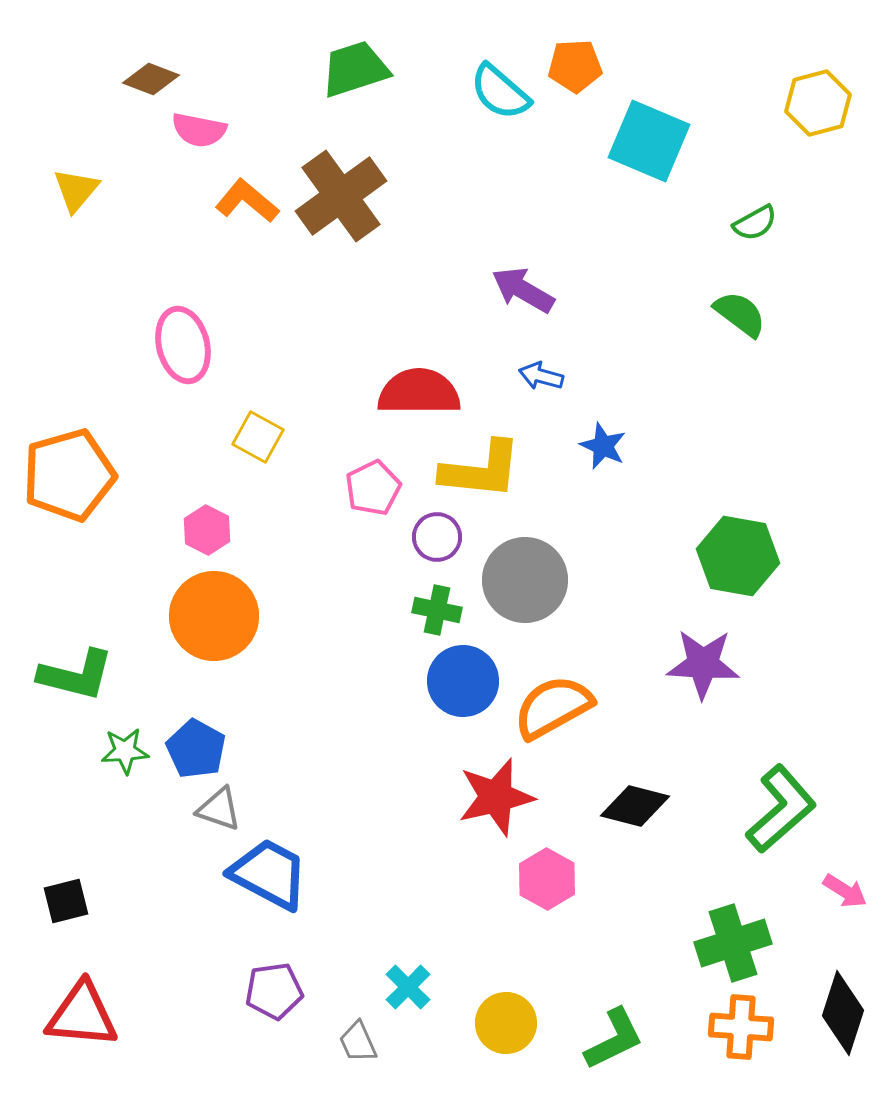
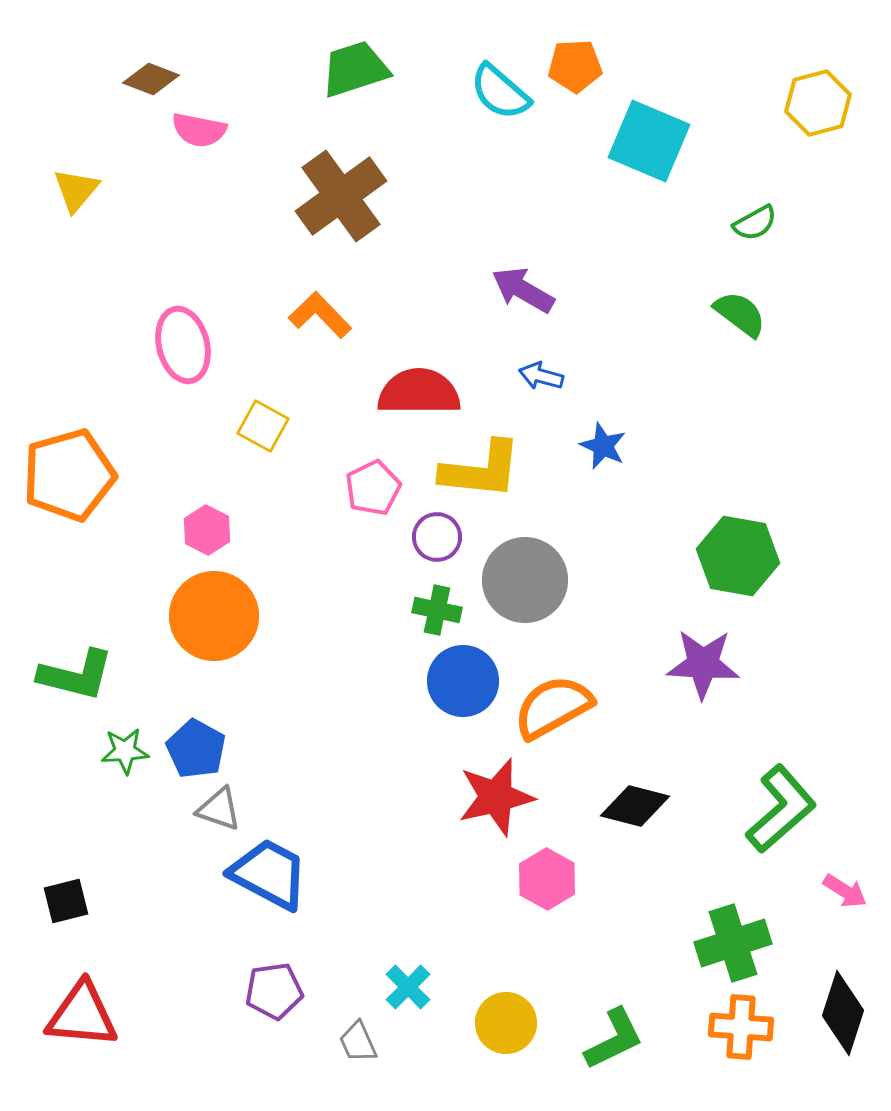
orange L-shape at (247, 201): moved 73 px right, 114 px down; rotated 6 degrees clockwise
yellow square at (258, 437): moved 5 px right, 11 px up
